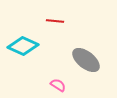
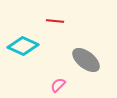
pink semicircle: rotated 77 degrees counterclockwise
